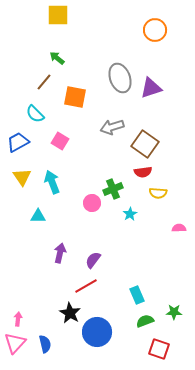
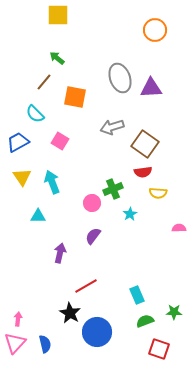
purple triangle: rotated 15 degrees clockwise
purple semicircle: moved 24 px up
